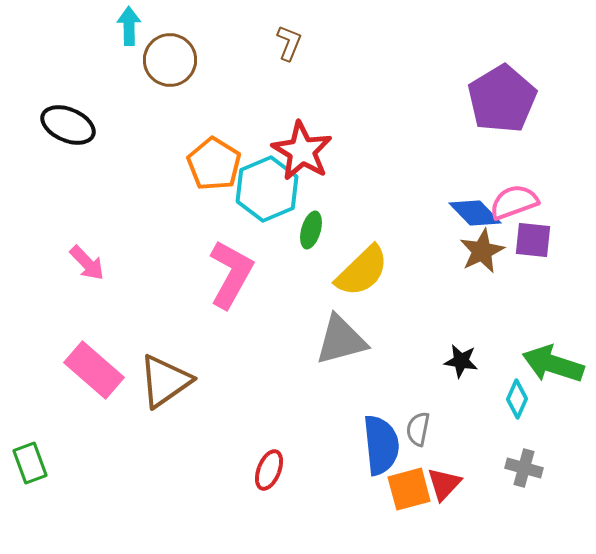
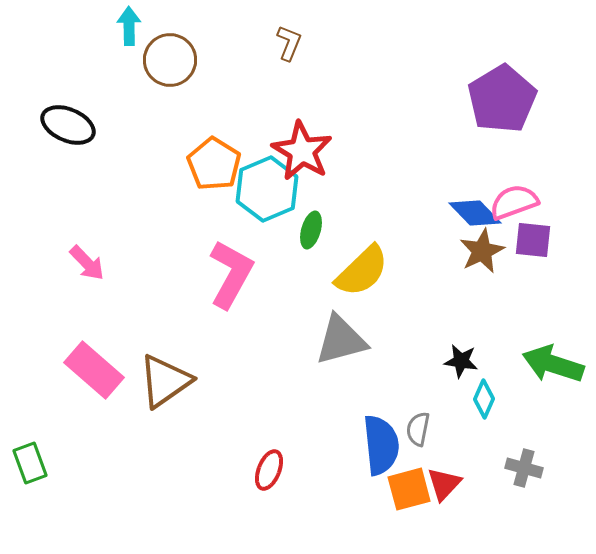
cyan diamond: moved 33 px left
